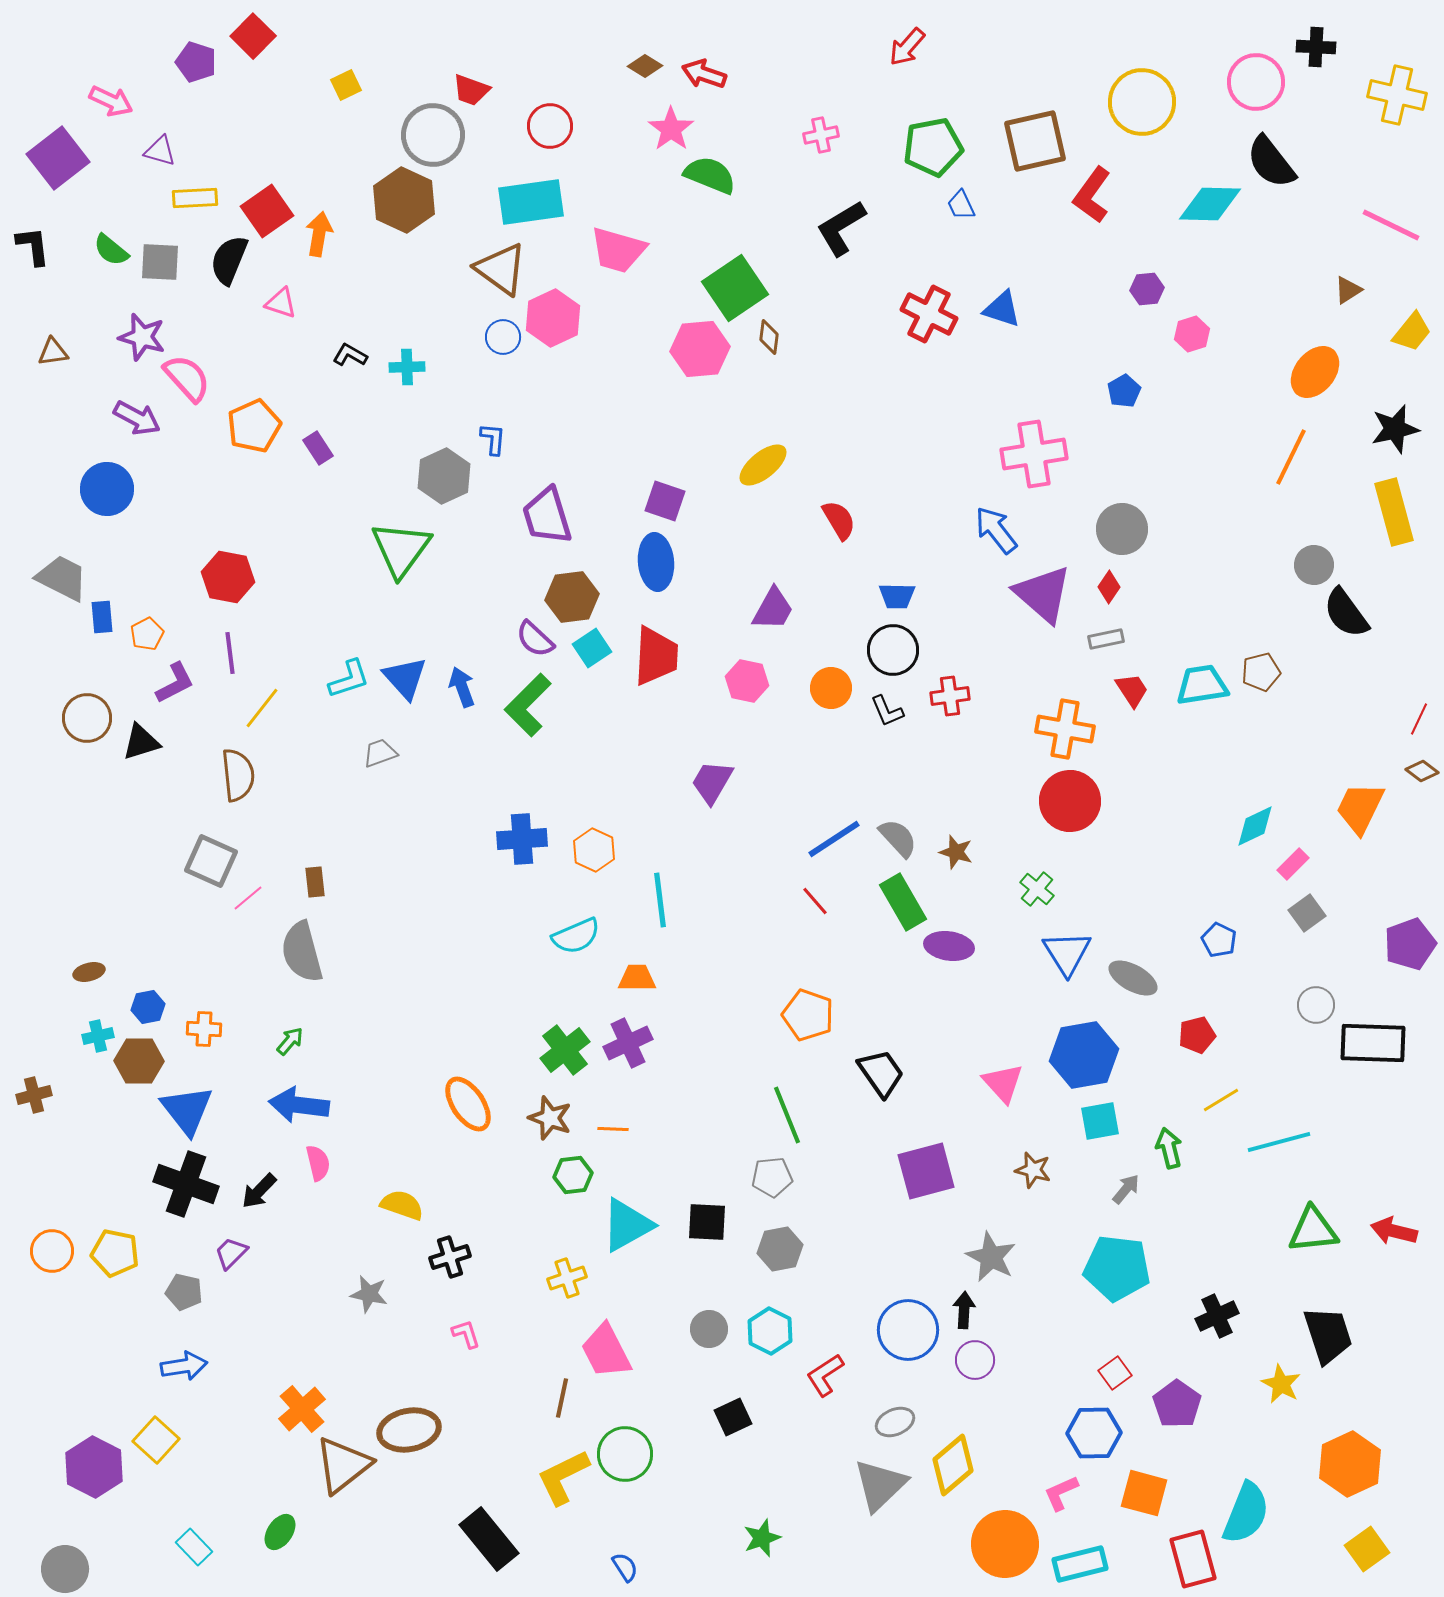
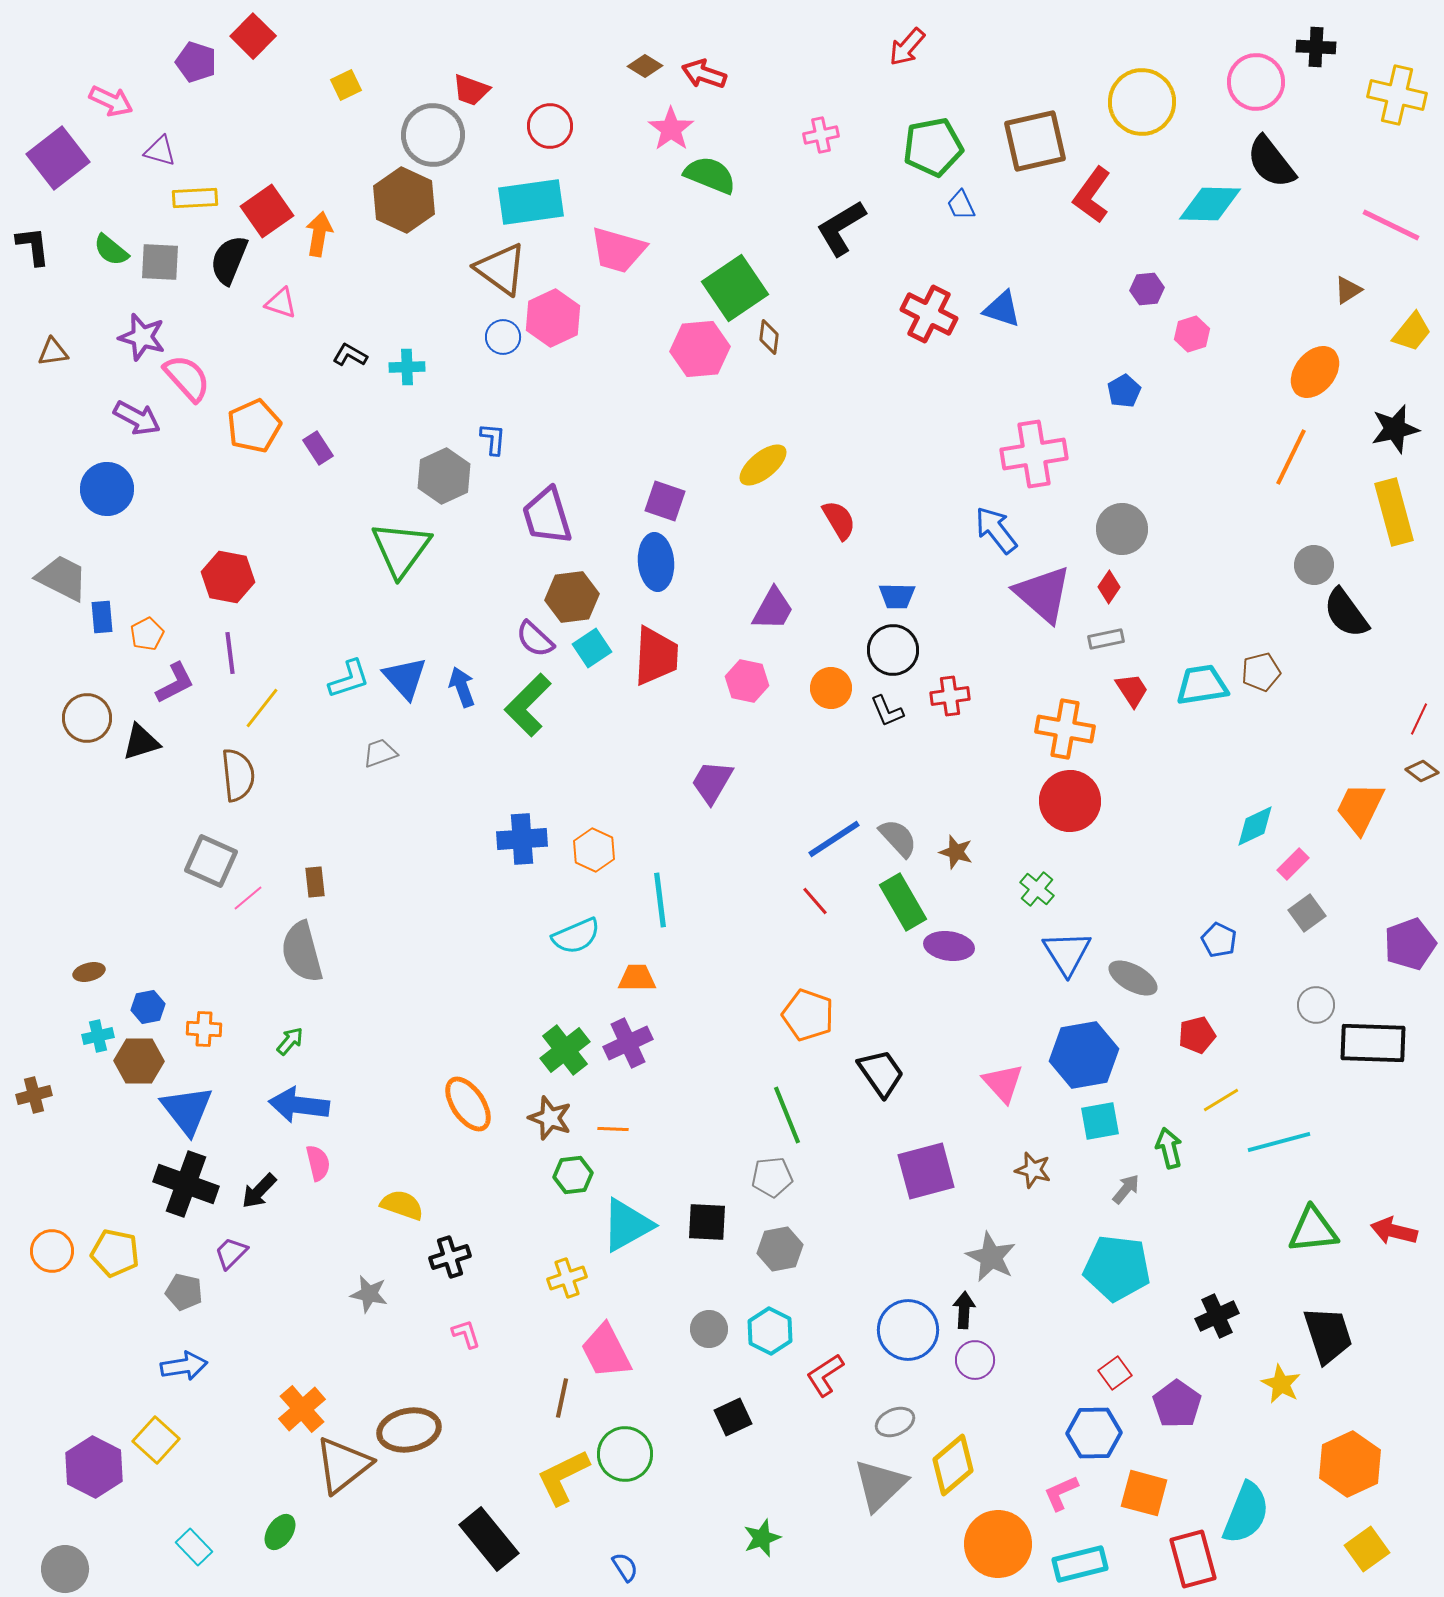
orange circle at (1005, 1544): moved 7 px left
